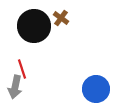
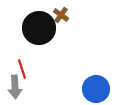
brown cross: moved 3 px up
black circle: moved 5 px right, 2 px down
gray arrow: rotated 15 degrees counterclockwise
